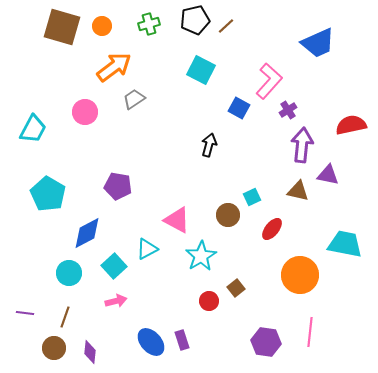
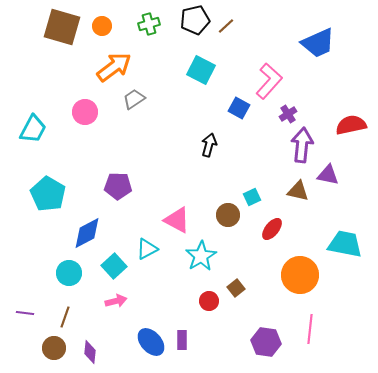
purple cross at (288, 110): moved 4 px down
purple pentagon at (118, 186): rotated 8 degrees counterclockwise
pink line at (310, 332): moved 3 px up
purple rectangle at (182, 340): rotated 18 degrees clockwise
